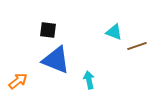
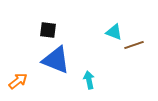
brown line: moved 3 px left, 1 px up
